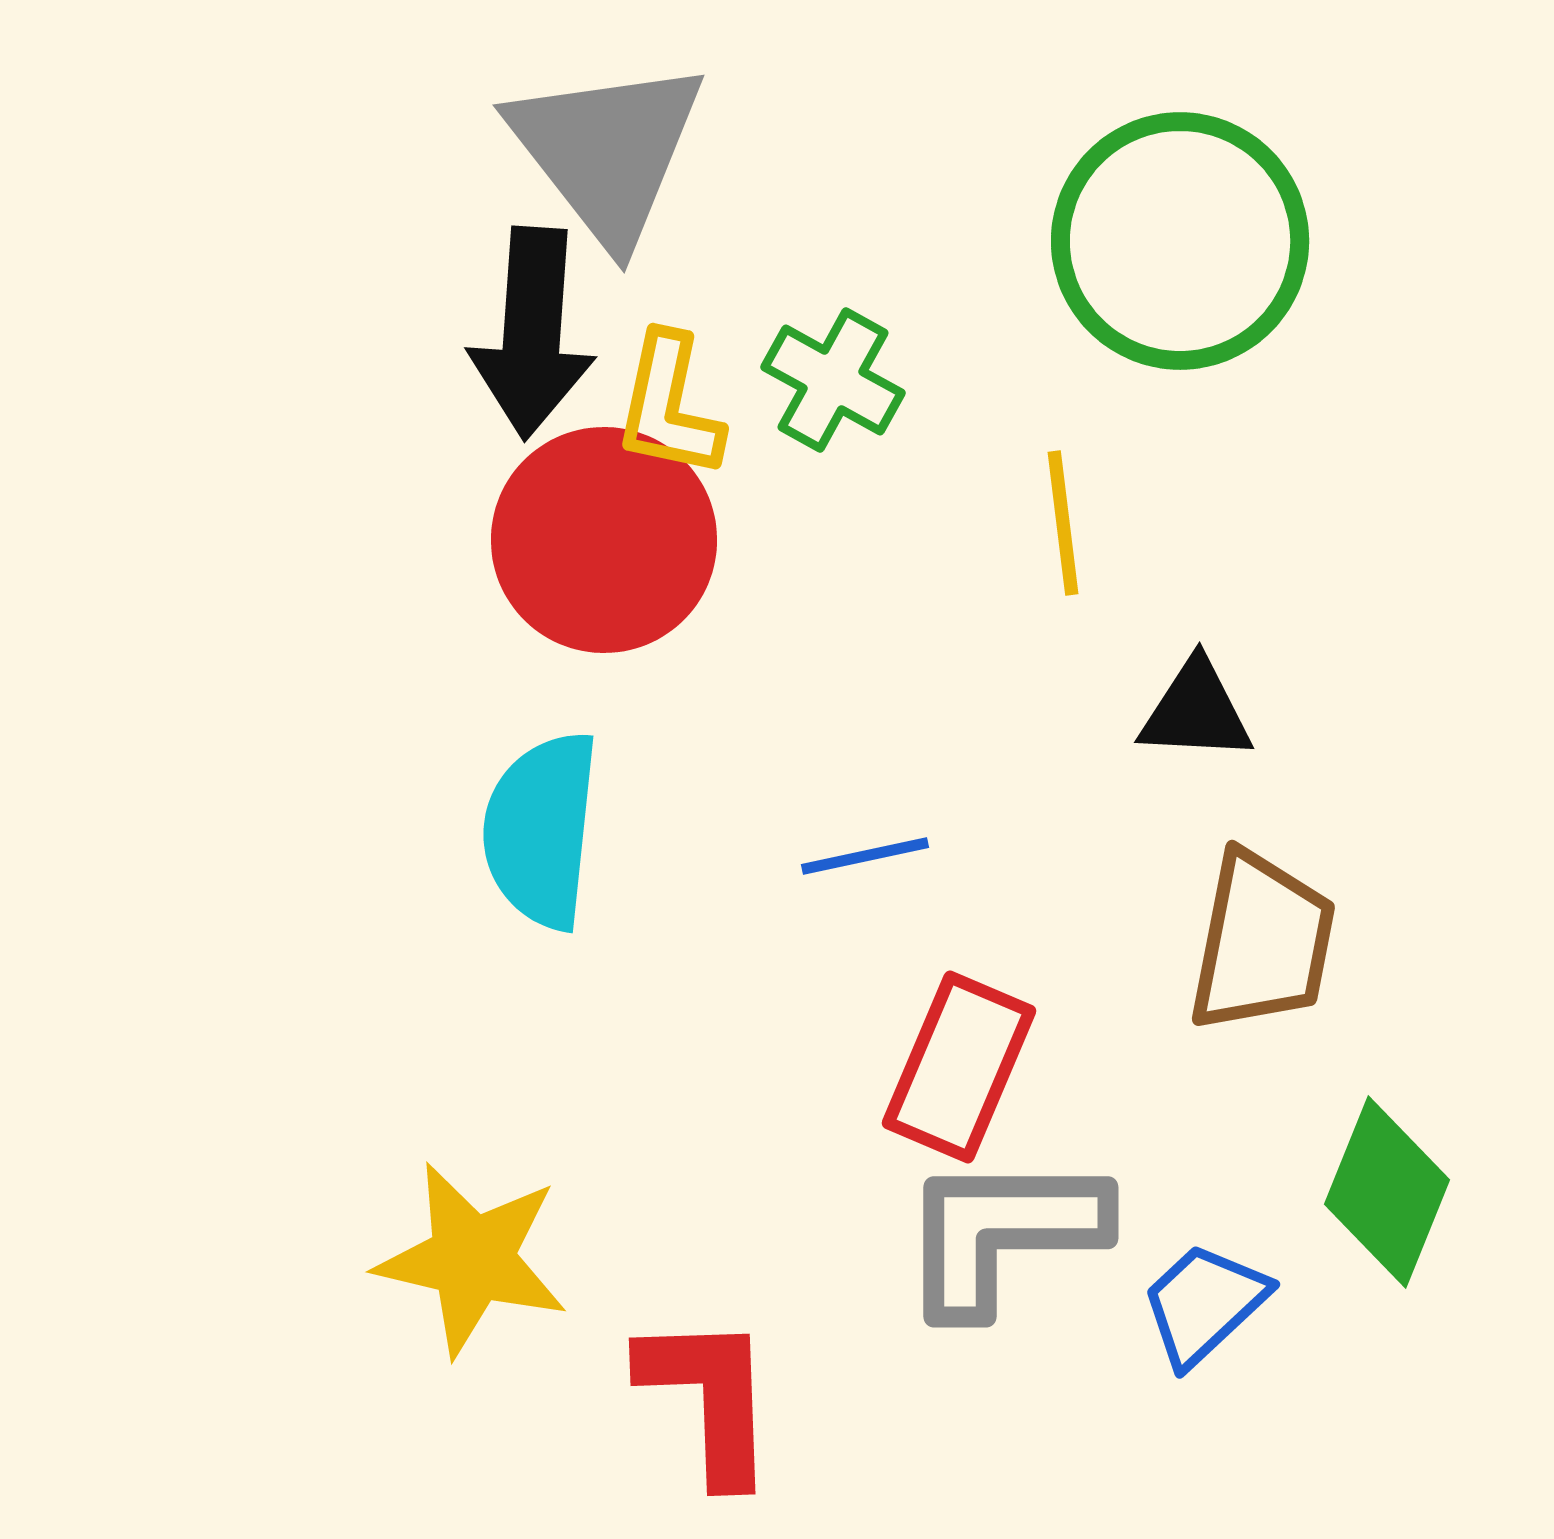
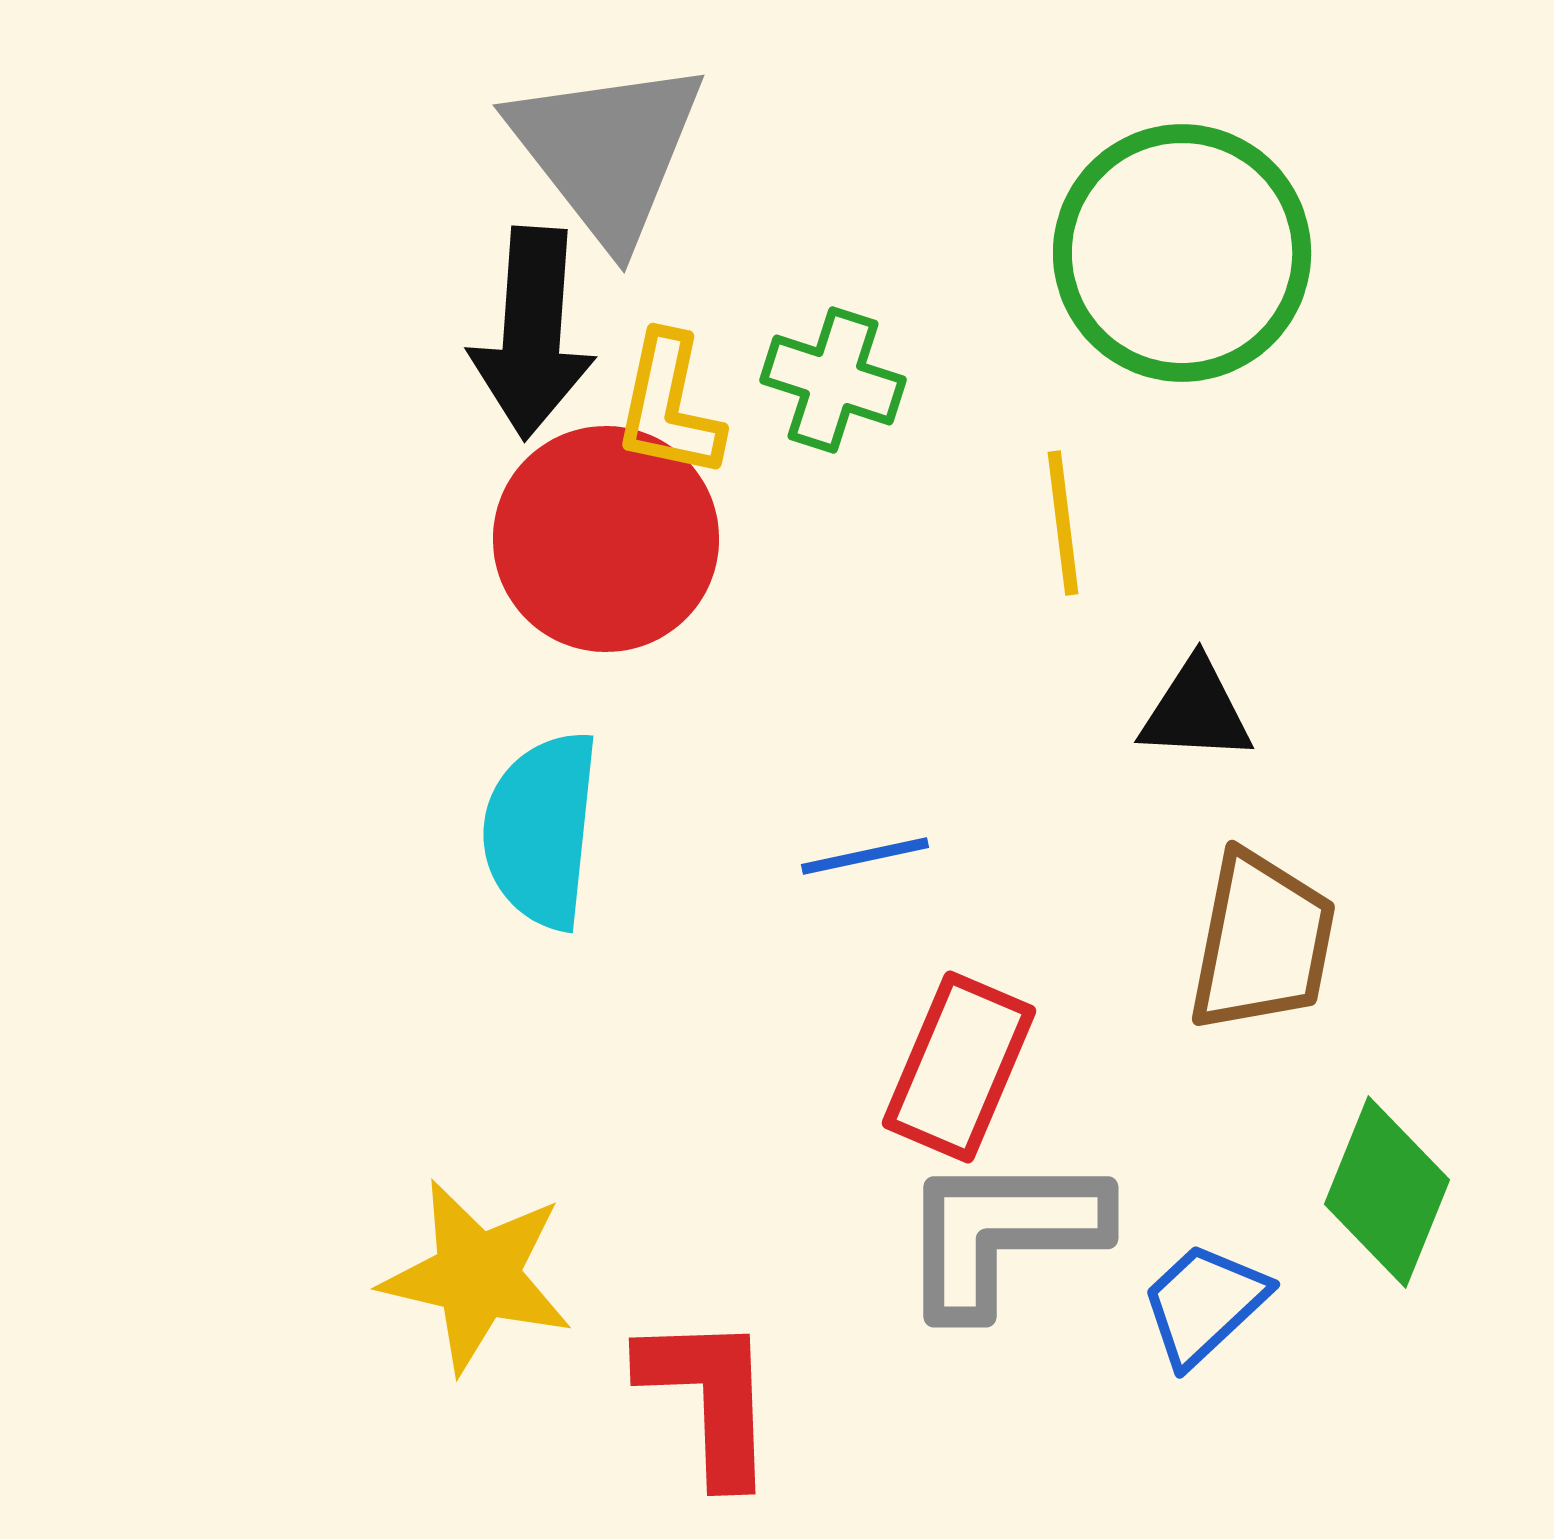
green circle: moved 2 px right, 12 px down
green cross: rotated 11 degrees counterclockwise
red circle: moved 2 px right, 1 px up
yellow star: moved 5 px right, 17 px down
